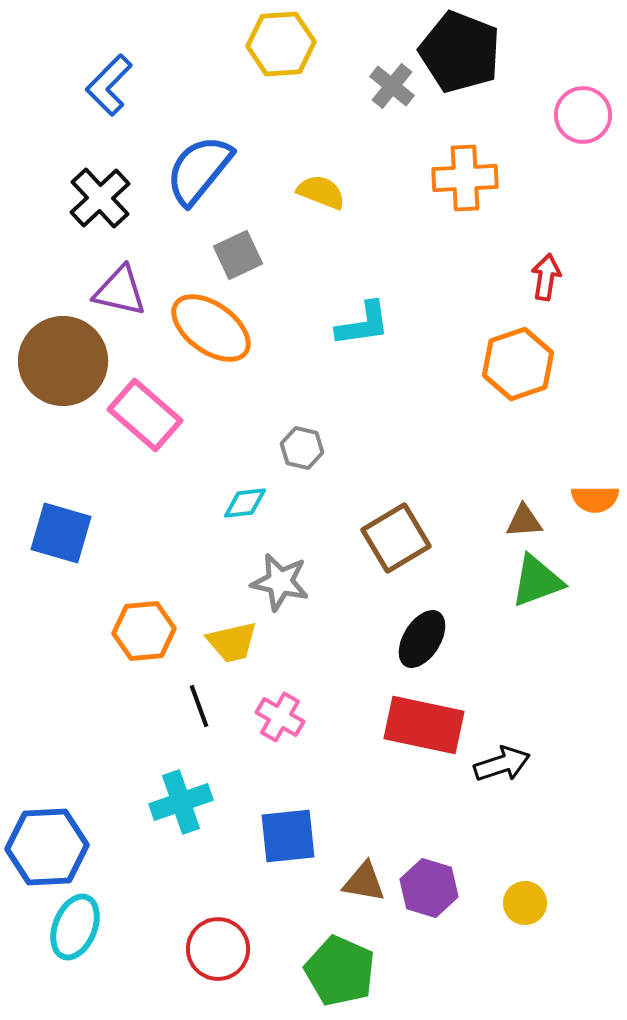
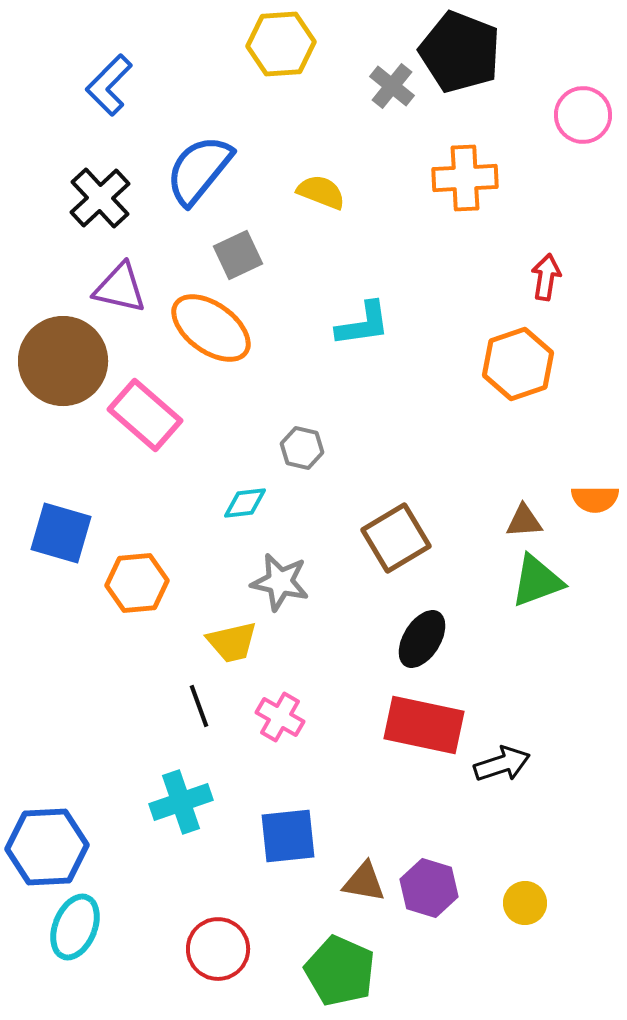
purple triangle at (120, 291): moved 3 px up
orange hexagon at (144, 631): moved 7 px left, 48 px up
